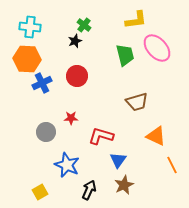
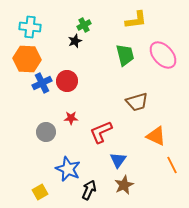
green cross: rotated 24 degrees clockwise
pink ellipse: moved 6 px right, 7 px down
red circle: moved 10 px left, 5 px down
red L-shape: moved 4 px up; rotated 40 degrees counterclockwise
blue star: moved 1 px right, 4 px down
